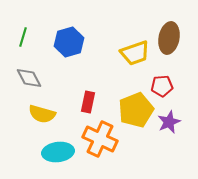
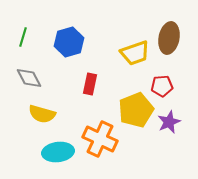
red rectangle: moved 2 px right, 18 px up
